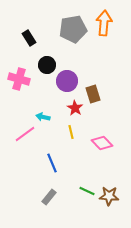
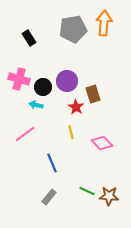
black circle: moved 4 px left, 22 px down
red star: moved 1 px right, 1 px up
cyan arrow: moved 7 px left, 12 px up
